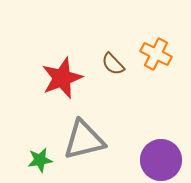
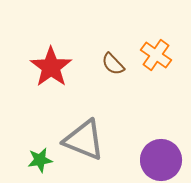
orange cross: moved 1 px down; rotated 8 degrees clockwise
red star: moved 11 px left, 11 px up; rotated 15 degrees counterclockwise
gray triangle: rotated 36 degrees clockwise
